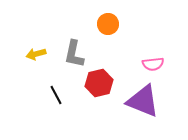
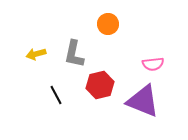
red hexagon: moved 1 px right, 2 px down
